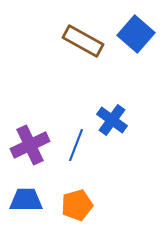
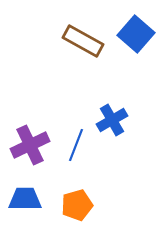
blue cross: rotated 24 degrees clockwise
blue trapezoid: moved 1 px left, 1 px up
